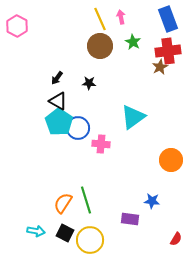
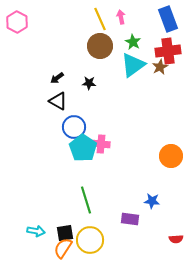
pink hexagon: moved 4 px up
black arrow: rotated 16 degrees clockwise
cyan triangle: moved 52 px up
cyan pentagon: moved 24 px right, 26 px down
blue circle: moved 4 px left, 1 px up
orange circle: moved 4 px up
orange semicircle: moved 45 px down
black square: rotated 36 degrees counterclockwise
red semicircle: rotated 56 degrees clockwise
